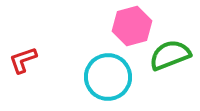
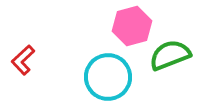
red L-shape: rotated 24 degrees counterclockwise
